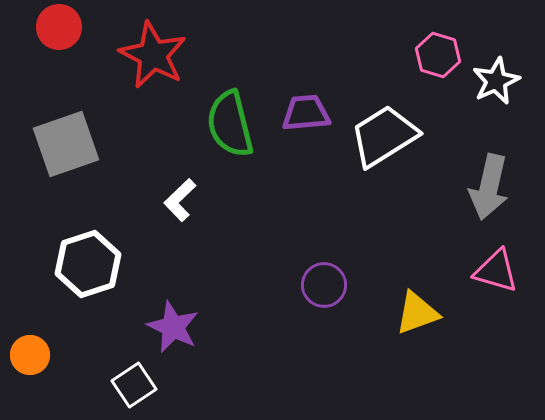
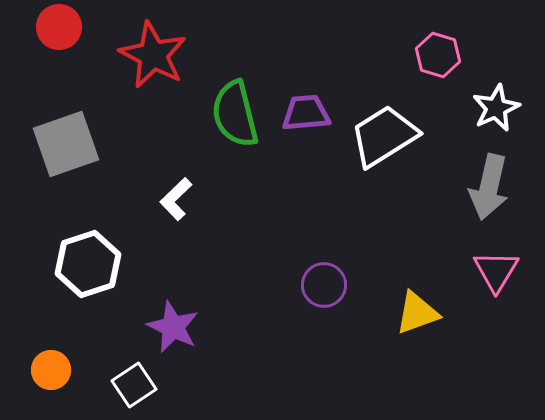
white star: moved 27 px down
green semicircle: moved 5 px right, 10 px up
white L-shape: moved 4 px left, 1 px up
pink triangle: rotated 45 degrees clockwise
orange circle: moved 21 px right, 15 px down
